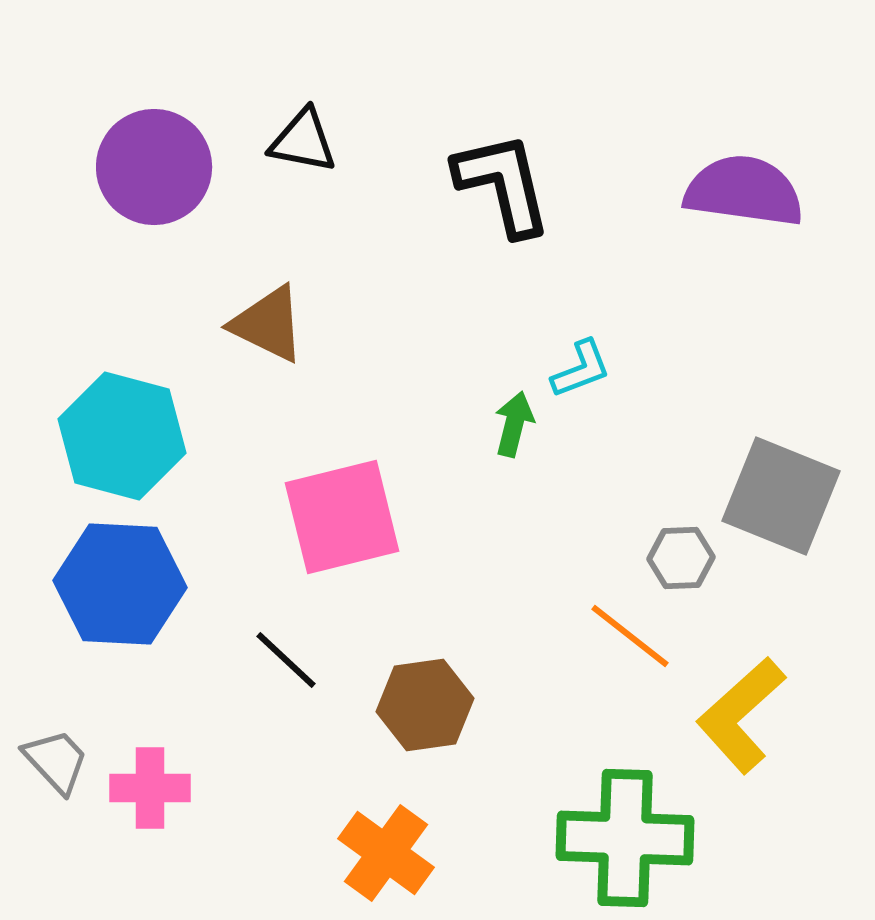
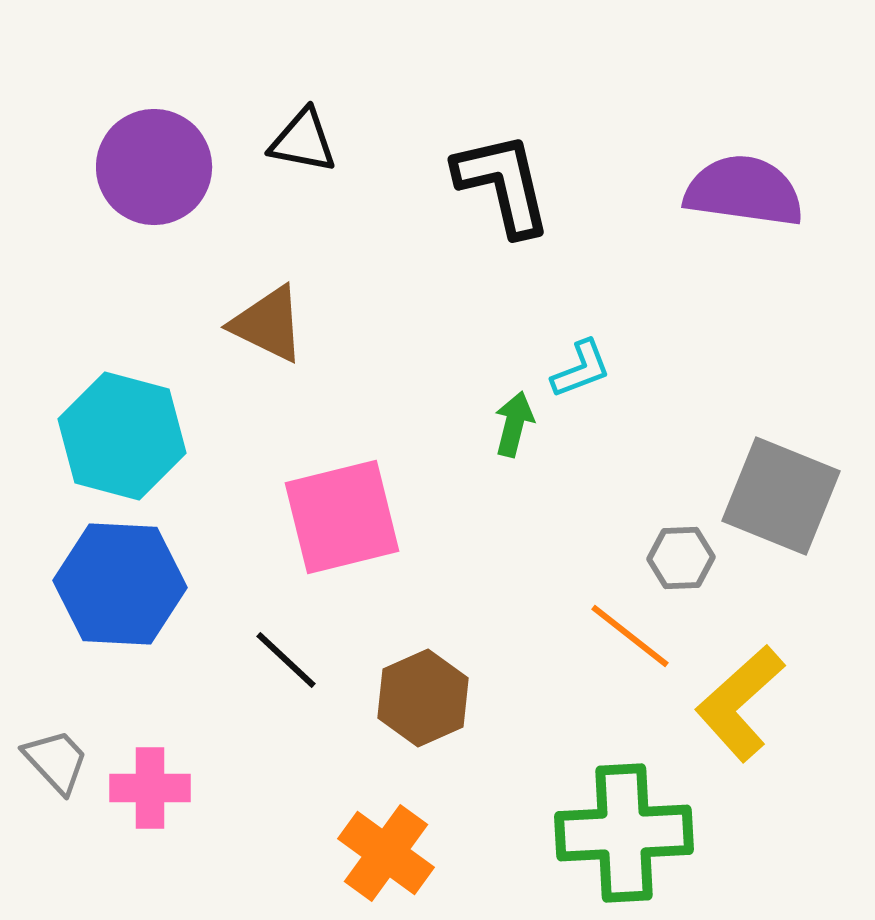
brown hexagon: moved 2 px left, 7 px up; rotated 16 degrees counterclockwise
yellow L-shape: moved 1 px left, 12 px up
green cross: moved 1 px left, 5 px up; rotated 5 degrees counterclockwise
